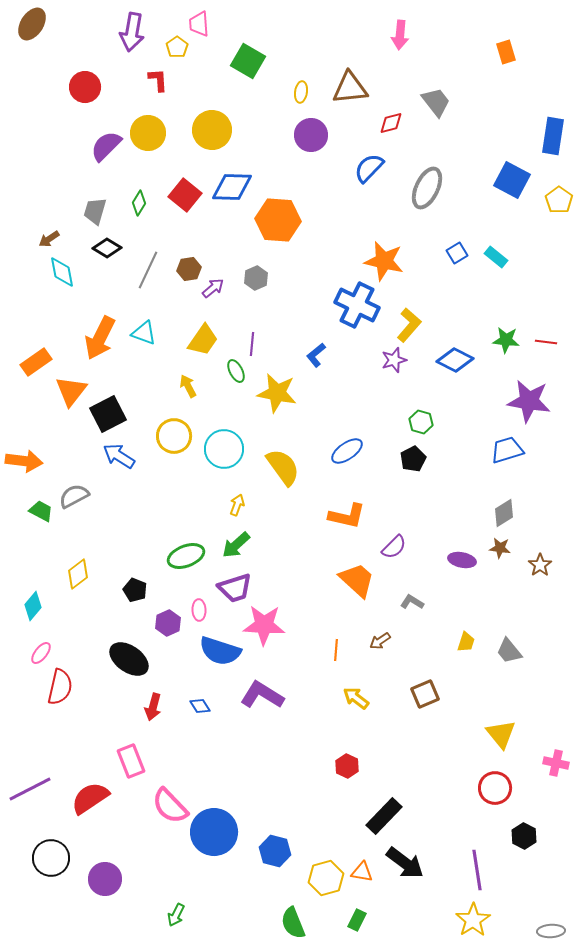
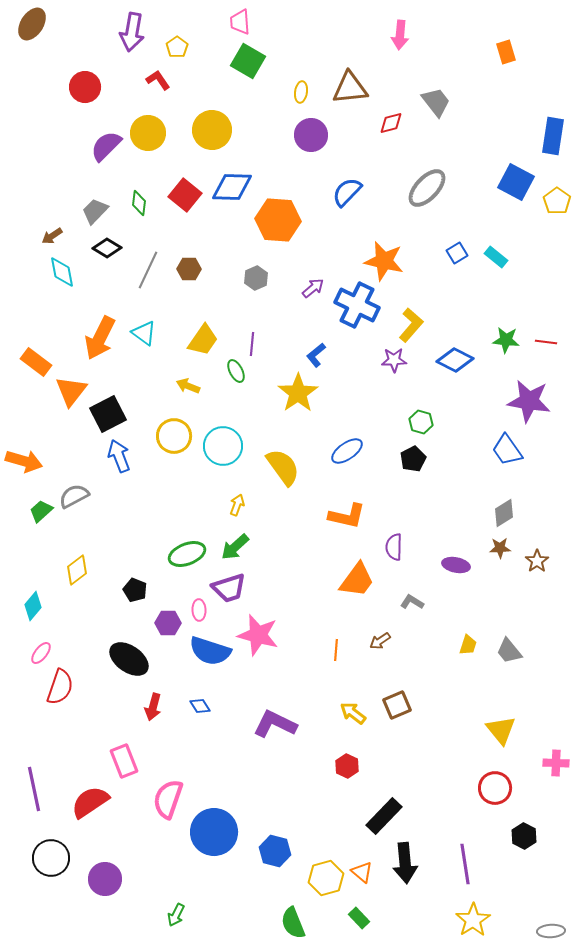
pink trapezoid at (199, 24): moved 41 px right, 2 px up
red L-shape at (158, 80): rotated 30 degrees counterclockwise
blue semicircle at (369, 168): moved 22 px left, 24 px down
blue square at (512, 180): moved 4 px right, 2 px down
gray ellipse at (427, 188): rotated 18 degrees clockwise
yellow pentagon at (559, 200): moved 2 px left, 1 px down
green diamond at (139, 203): rotated 25 degrees counterclockwise
gray trapezoid at (95, 211): rotated 28 degrees clockwise
brown arrow at (49, 239): moved 3 px right, 3 px up
brown hexagon at (189, 269): rotated 10 degrees clockwise
purple arrow at (213, 288): moved 100 px right
yellow L-shape at (409, 325): moved 2 px right
cyan triangle at (144, 333): rotated 16 degrees clockwise
purple star at (394, 360): rotated 15 degrees clockwise
orange rectangle at (36, 362): rotated 72 degrees clockwise
yellow arrow at (188, 386): rotated 40 degrees counterclockwise
yellow star at (277, 393): moved 21 px right; rotated 27 degrees clockwise
cyan circle at (224, 449): moved 1 px left, 3 px up
blue trapezoid at (507, 450): rotated 108 degrees counterclockwise
blue arrow at (119, 456): rotated 36 degrees clockwise
orange arrow at (24, 461): rotated 9 degrees clockwise
green trapezoid at (41, 511): rotated 70 degrees counterclockwise
green arrow at (236, 545): moved 1 px left, 2 px down
purple semicircle at (394, 547): rotated 136 degrees clockwise
brown star at (500, 548): rotated 10 degrees counterclockwise
green ellipse at (186, 556): moved 1 px right, 2 px up
purple ellipse at (462, 560): moved 6 px left, 5 px down
brown star at (540, 565): moved 3 px left, 4 px up
yellow diamond at (78, 574): moved 1 px left, 4 px up
orange trapezoid at (357, 580): rotated 84 degrees clockwise
purple trapezoid at (235, 588): moved 6 px left
purple hexagon at (168, 623): rotated 25 degrees clockwise
pink star at (264, 625): moved 6 px left, 10 px down; rotated 12 degrees clockwise
yellow trapezoid at (466, 642): moved 2 px right, 3 px down
blue semicircle at (220, 651): moved 10 px left
red semicircle at (60, 687): rotated 6 degrees clockwise
brown square at (425, 694): moved 28 px left, 11 px down
purple L-shape at (262, 695): moved 13 px right, 29 px down; rotated 6 degrees counterclockwise
yellow arrow at (356, 698): moved 3 px left, 15 px down
yellow triangle at (501, 734): moved 4 px up
pink rectangle at (131, 761): moved 7 px left
pink cross at (556, 763): rotated 10 degrees counterclockwise
purple line at (30, 789): moved 4 px right; rotated 75 degrees counterclockwise
red semicircle at (90, 798): moved 4 px down
pink semicircle at (170, 806): moved 2 px left, 7 px up; rotated 63 degrees clockwise
black arrow at (405, 863): rotated 48 degrees clockwise
purple line at (477, 870): moved 12 px left, 6 px up
orange triangle at (362, 872): rotated 30 degrees clockwise
green rectangle at (357, 920): moved 2 px right, 2 px up; rotated 70 degrees counterclockwise
